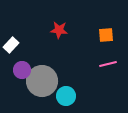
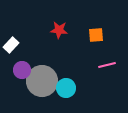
orange square: moved 10 px left
pink line: moved 1 px left, 1 px down
cyan circle: moved 8 px up
